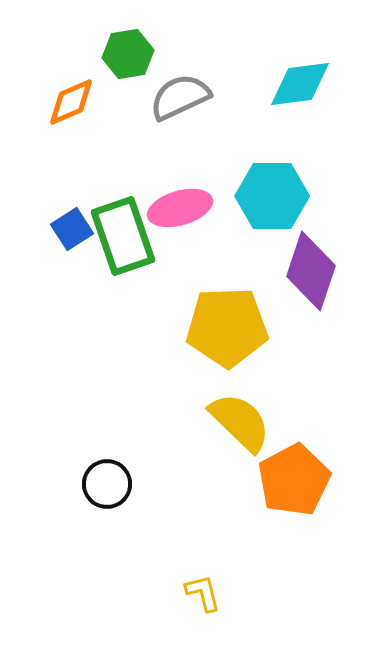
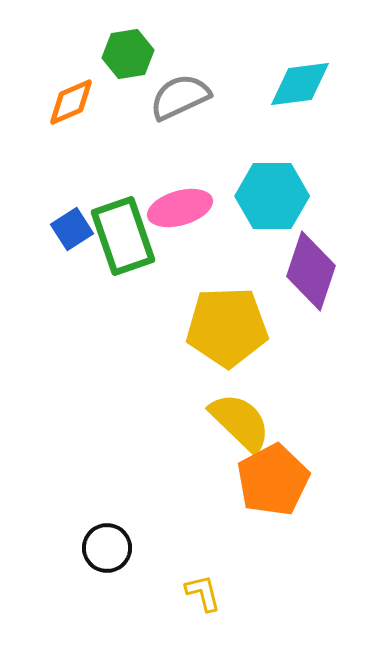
orange pentagon: moved 21 px left
black circle: moved 64 px down
